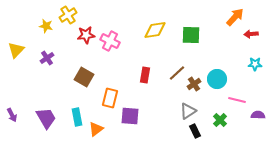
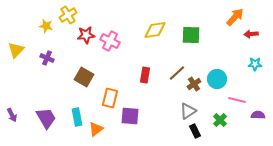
purple cross: rotated 32 degrees counterclockwise
